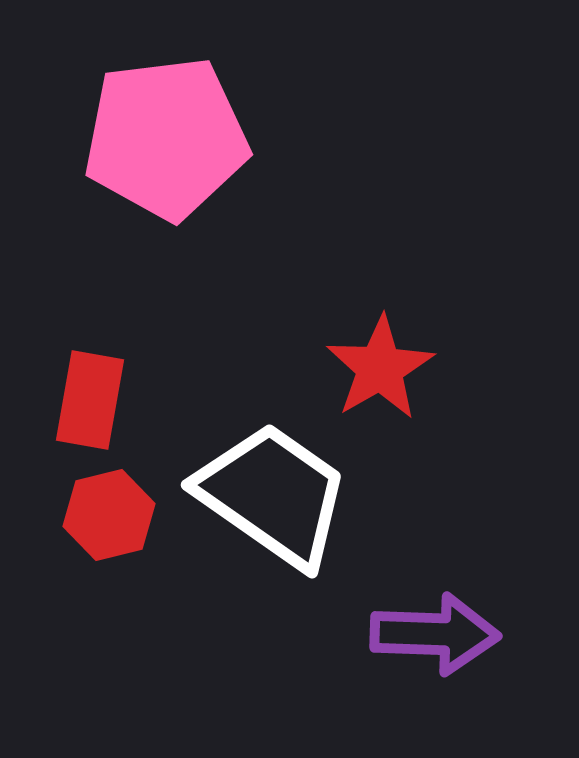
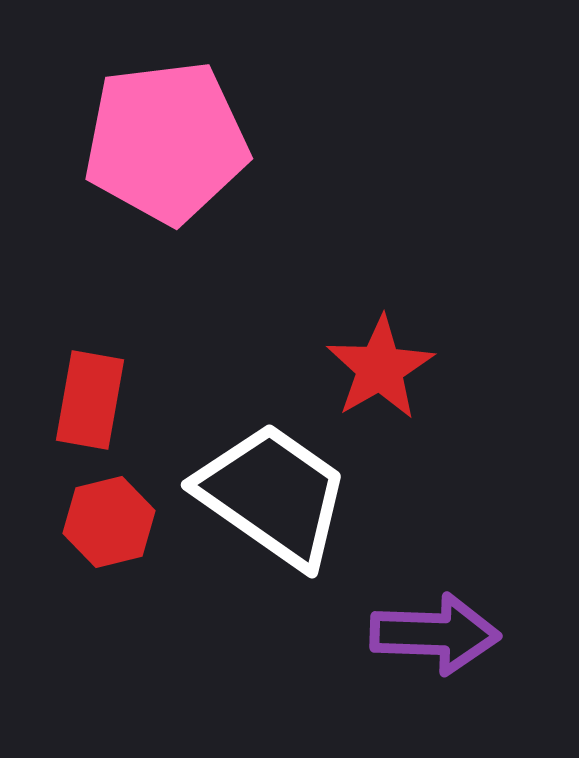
pink pentagon: moved 4 px down
red hexagon: moved 7 px down
